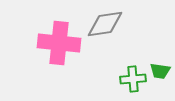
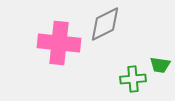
gray diamond: rotated 18 degrees counterclockwise
green trapezoid: moved 6 px up
